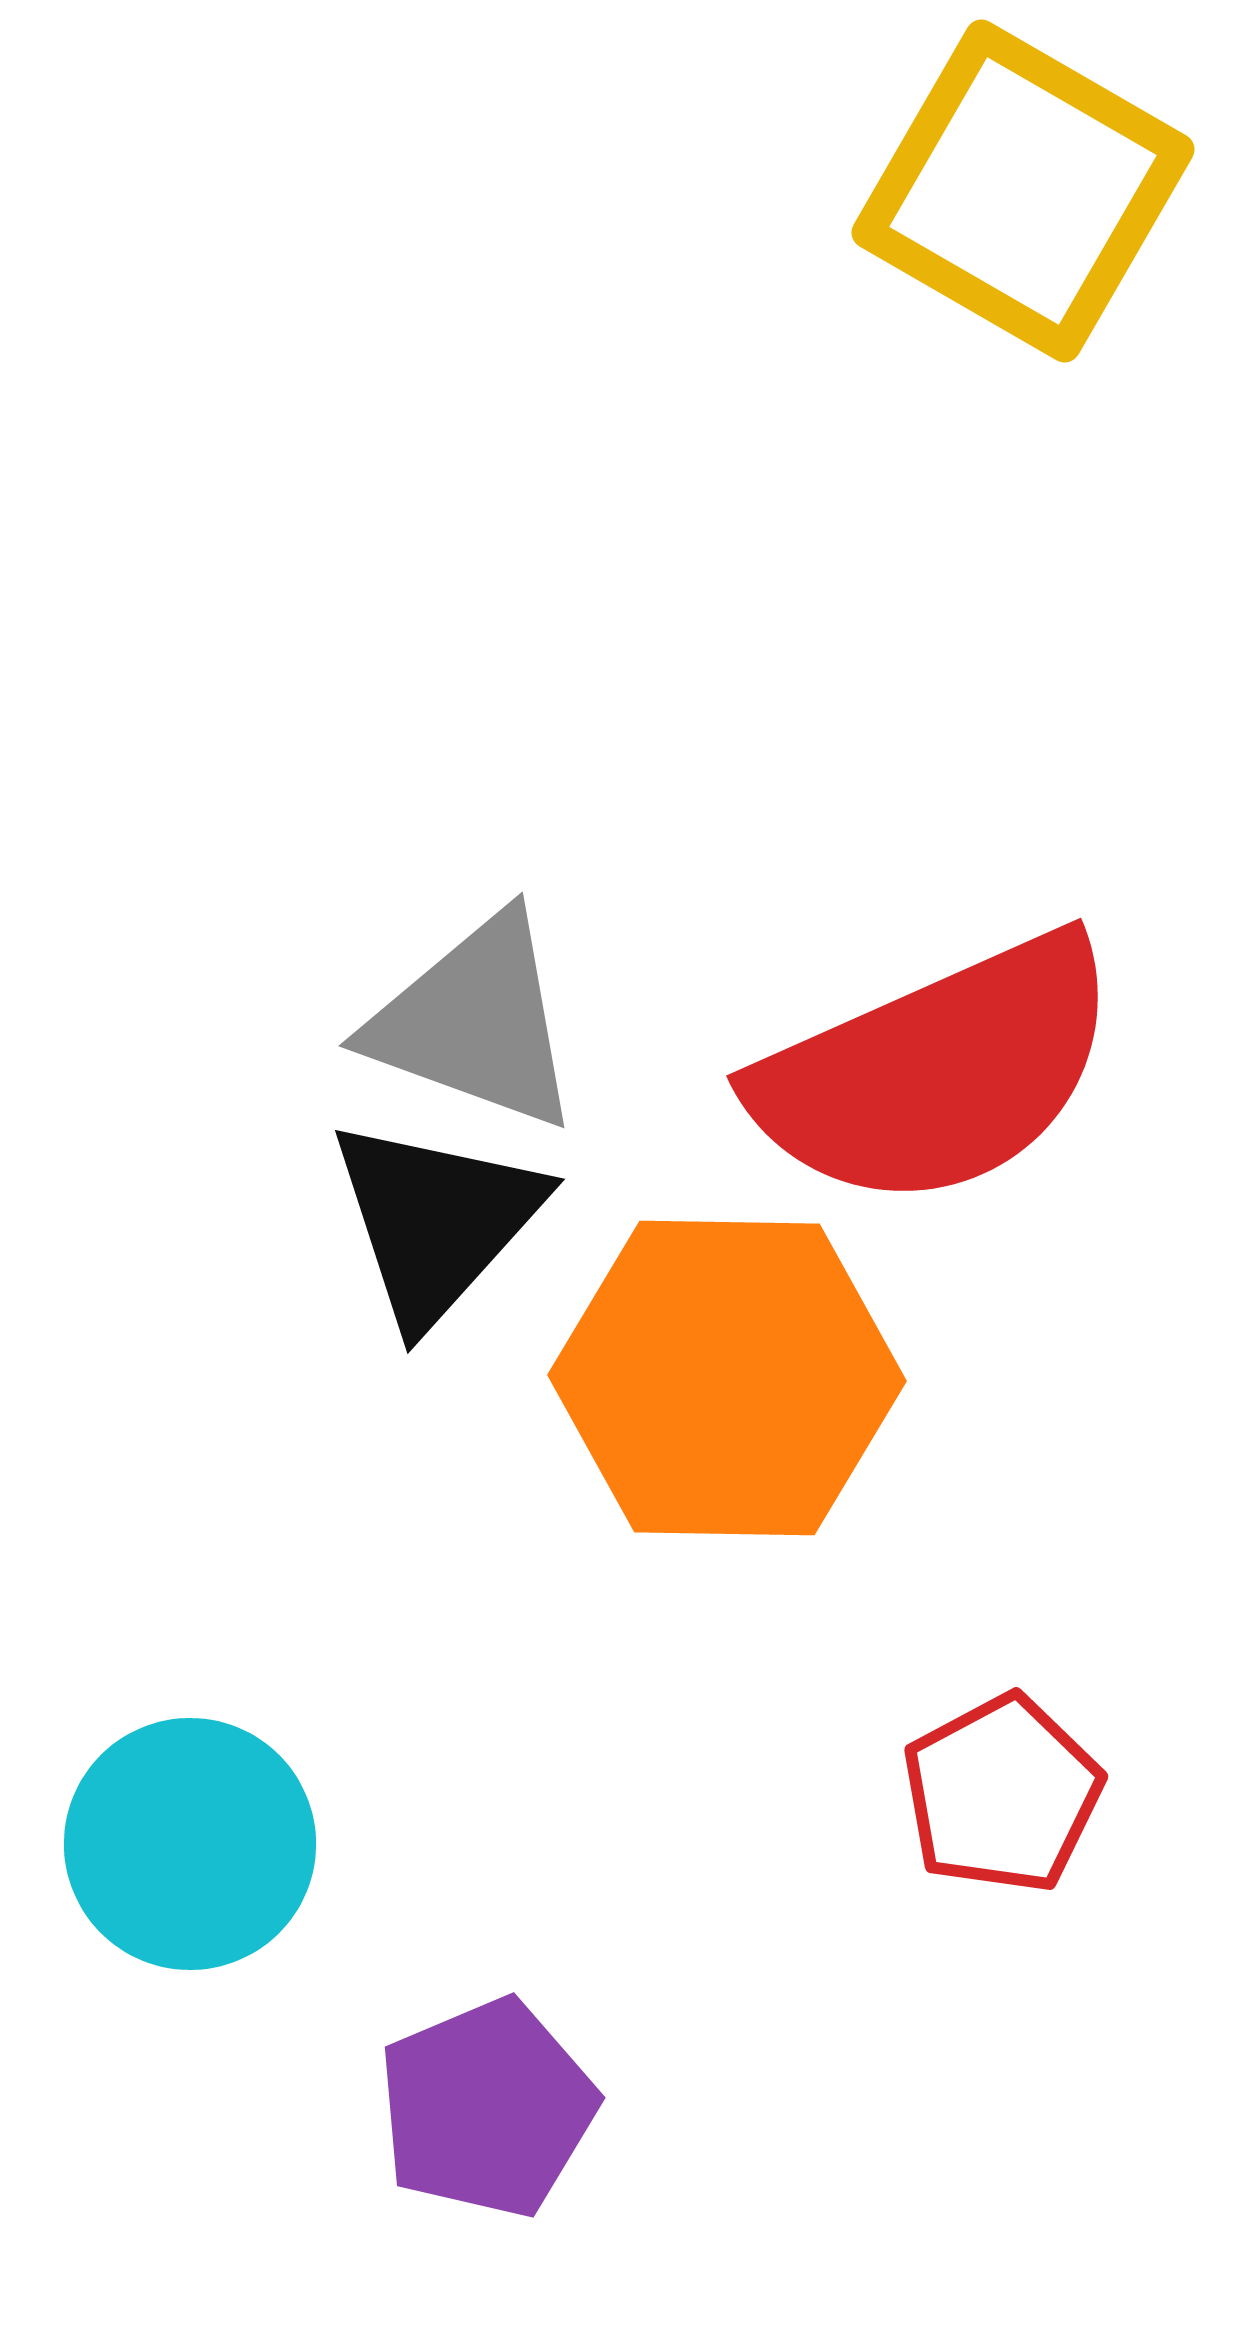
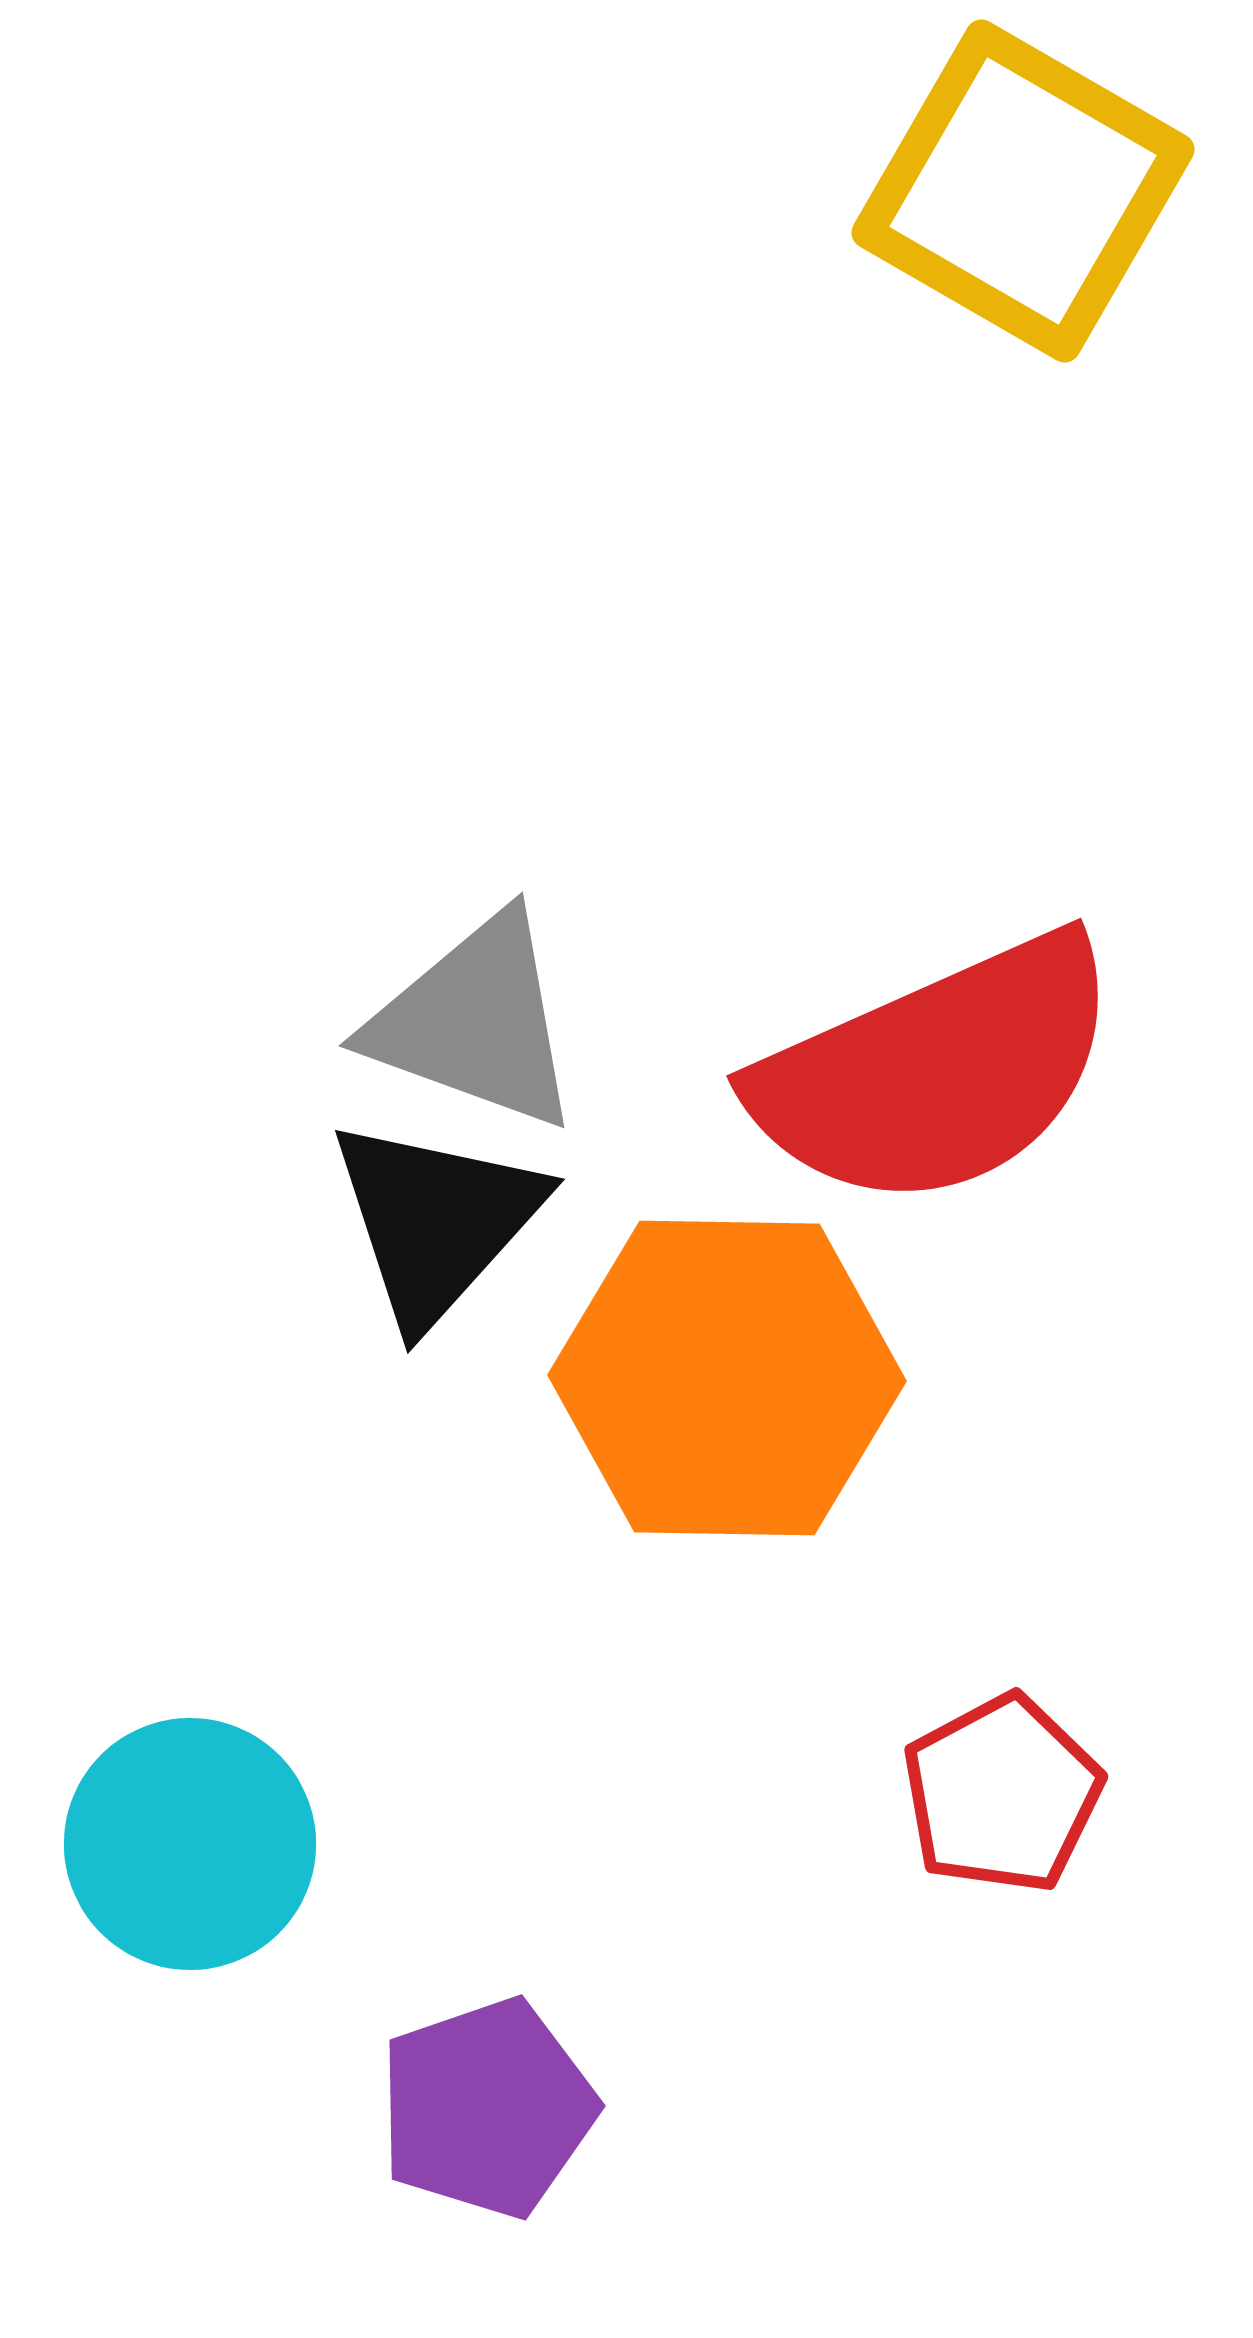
purple pentagon: rotated 4 degrees clockwise
